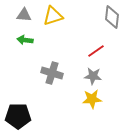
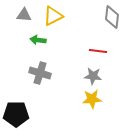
yellow triangle: rotated 10 degrees counterclockwise
green arrow: moved 13 px right
red line: moved 2 px right; rotated 42 degrees clockwise
gray cross: moved 12 px left
black pentagon: moved 2 px left, 2 px up
